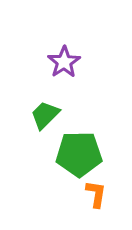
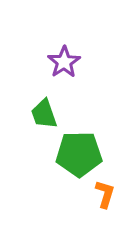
green trapezoid: moved 1 px left, 1 px up; rotated 64 degrees counterclockwise
orange L-shape: moved 9 px right; rotated 8 degrees clockwise
